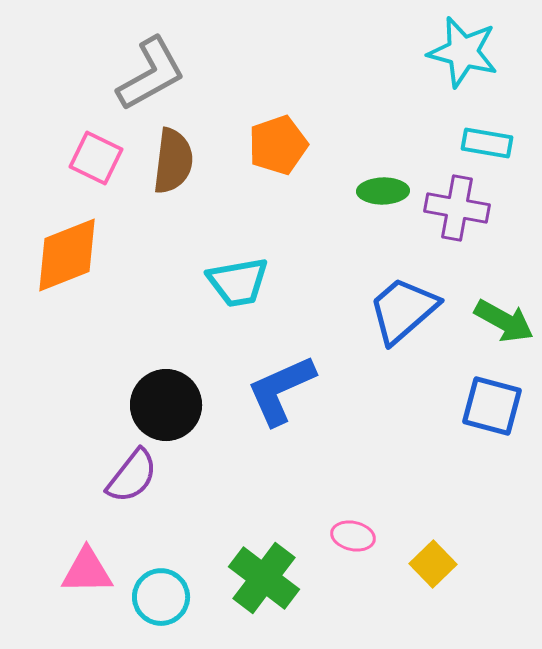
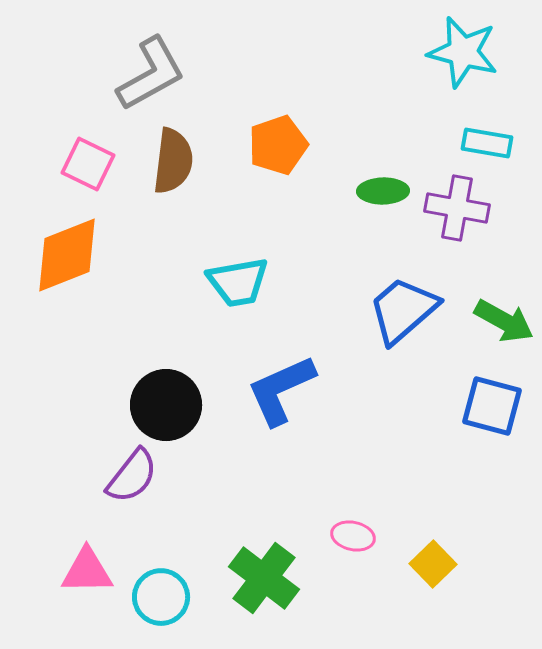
pink square: moved 8 px left, 6 px down
